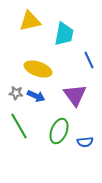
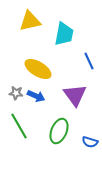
blue line: moved 1 px down
yellow ellipse: rotated 12 degrees clockwise
blue semicircle: moved 5 px right; rotated 21 degrees clockwise
